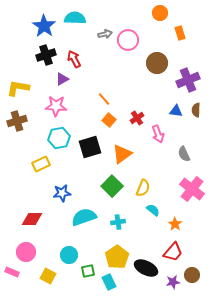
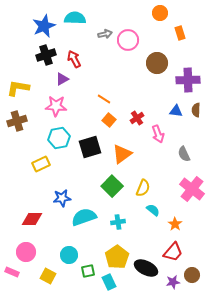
blue star at (44, 26): rotated 15 degrees clockwise
purple cross at (188, 80): rotated 20 degrees clockwise
orange line at (104, 99): rotated 16 degrees counterclockwise
blue star at (62, 193): moved 5 px down
